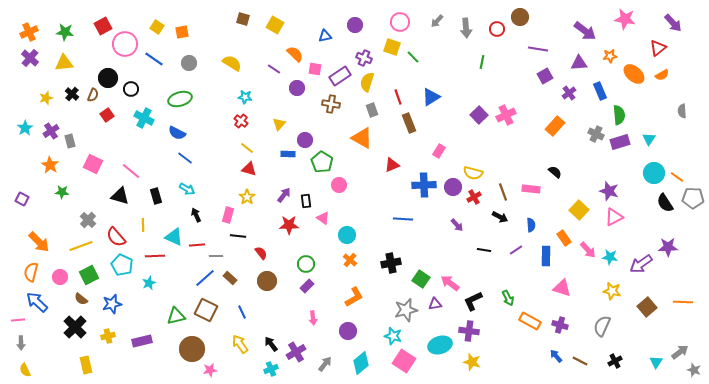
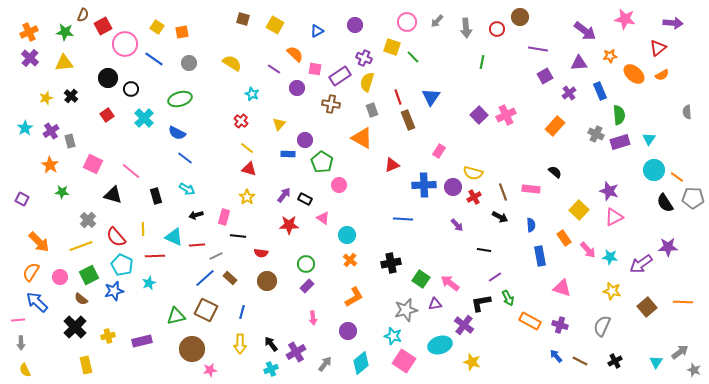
pink circle at (400, 22): moved 7 px right
purple arrow at (673, 23): rotated 42 degrees counterclockwise
blue triangle at (325, 36): moved 8 px left, 5 px up; rotated 16 degrees counterclockwise
black cross at (72, 94): moved 1 px left, 2 px down
brown semicircle at (93, 95): moved 10 px left, 80 px up
cyan star at (245, 97): moved 7 px right, 3 px up; rotated 16 degrees clockwise
blue triangle at (431, 97): rotated 24 degrees counterclockwise
gray semicircle at (682, 111): moved 5 px right, 1 px down
cyan cross at (144, 118): rotated 18 degrees clockwise
brown rectangle at (409, 123): moved 1 px left, 3 px up
cyan circle at (654, 173): moved 3 px up
black triangle at (120, 196): moved 7 px left, 1 px up
black rectangle at (306, 201): moved 1 px left, 2 px up; rotated 56 degrees counterclockwise
black arrow at (196, 215): rotated 80 degrees counterclockwise
pink rectangle at (228, 215): moved 4 px left, 2 px down
yellow line at (143, 225): moved 4 px down
purple line at (516, 250): moved 21 px left, 27 px down
red semicircle at (261, 253): rotated 136 degrees clockwise
gray line at (216, 256): rotated 24 degrees counterclockwise
blue rectangle at (546, 256): moved 6 px left; rotated 12 degrees counterclockwise
orange semicircle at (31, 272): rotated 18 degrees clockwise
black L-shape at (473, 301): moved 8 px right, 2 px down; rotated 15 degrees clockwise
blue star at (112, 304): moved 2 px right, 13 px up
blue line at (242, 312): rotated 40 degrees clockwise
purple cross at (469, 331): moved 5 px left, 6 px up; rotated 30 degrees clockwise
yellow arrow at (240, 344): rotated 144 degrees counterclockwise
